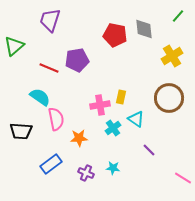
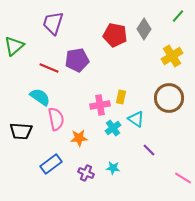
purple trapezoid: moved 3 px right, 3 px down
gray diamond: rotated 40 degrees clockwise
